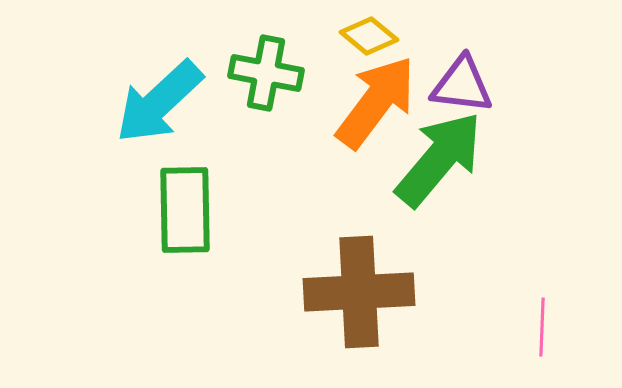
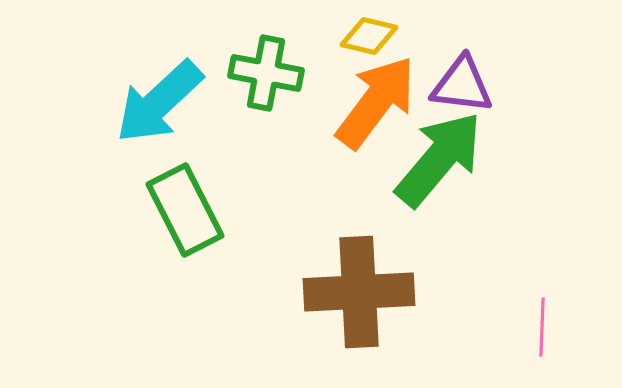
yellow diamond: rotated 26 degrees counterclockwise
green rectangle: rotated 26 degrees counterclockwise
